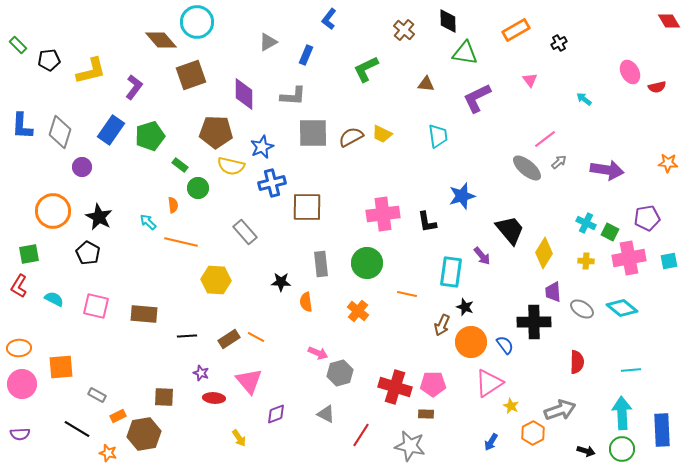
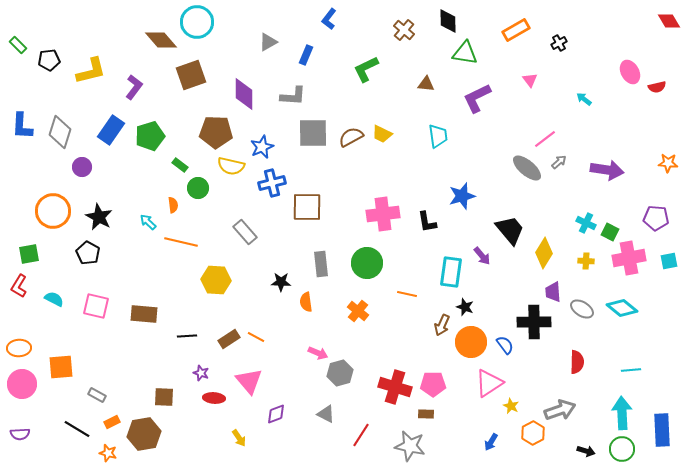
purple pentagon at (647, 218): moved 9 px right; rotated 15 degrees clockwise
orange rectangle at (118, 416): moved 6 px left, 6 px down
